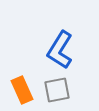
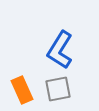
gray square: moved 1 px right, 1 px up
